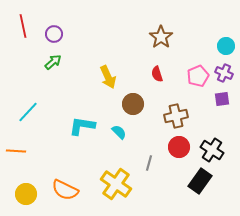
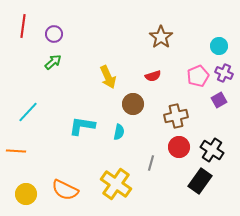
red line: rotated 20 degrees clockwise
cyan circle: moved 7 px left
red semicircle: moved 4 px left, 2 px down; rotated 91 degrees counterclockwise
purple square: moved 3 px left, 1 px down; rotated 21 degrees counterclockwise
cyan semicircle: rotated 56 degrees clockwise
gray line: moved 2 px right
